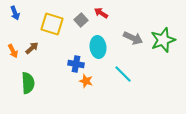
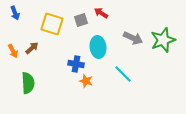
gray square: rotated 24 degrees clockwise
